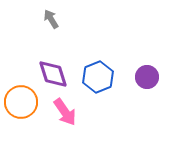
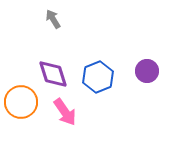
gray arrow: moved 2 px right
purple circle: moved 6 px up
